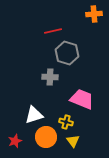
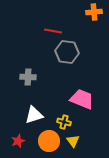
orange cross: moved 2 px up
red line: rotated 24 degrees clockwise
gray hexagon: moved 1 px up; rotated 10 degrees counterclockwise
gray cross: moved 22 px left
yellow cross: moved 2 px left
orange circle: moved 3 px right, 4 px down
red star: moved 3 px right
